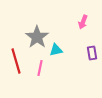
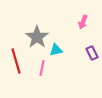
purple rectangle: rotated 16 degrees counterclockwise
pink line: moved 2 px right
